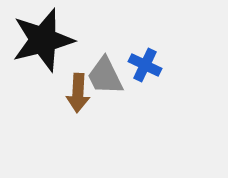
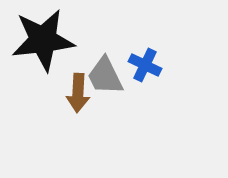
black star: rotated 8 degrees clockwise
